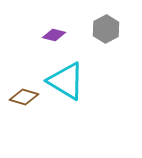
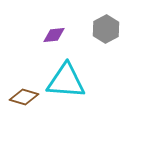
purple diamond: rotated 20 degrees counterclockwise
cyan triangle: rotated 27 degrees counterclockwise
